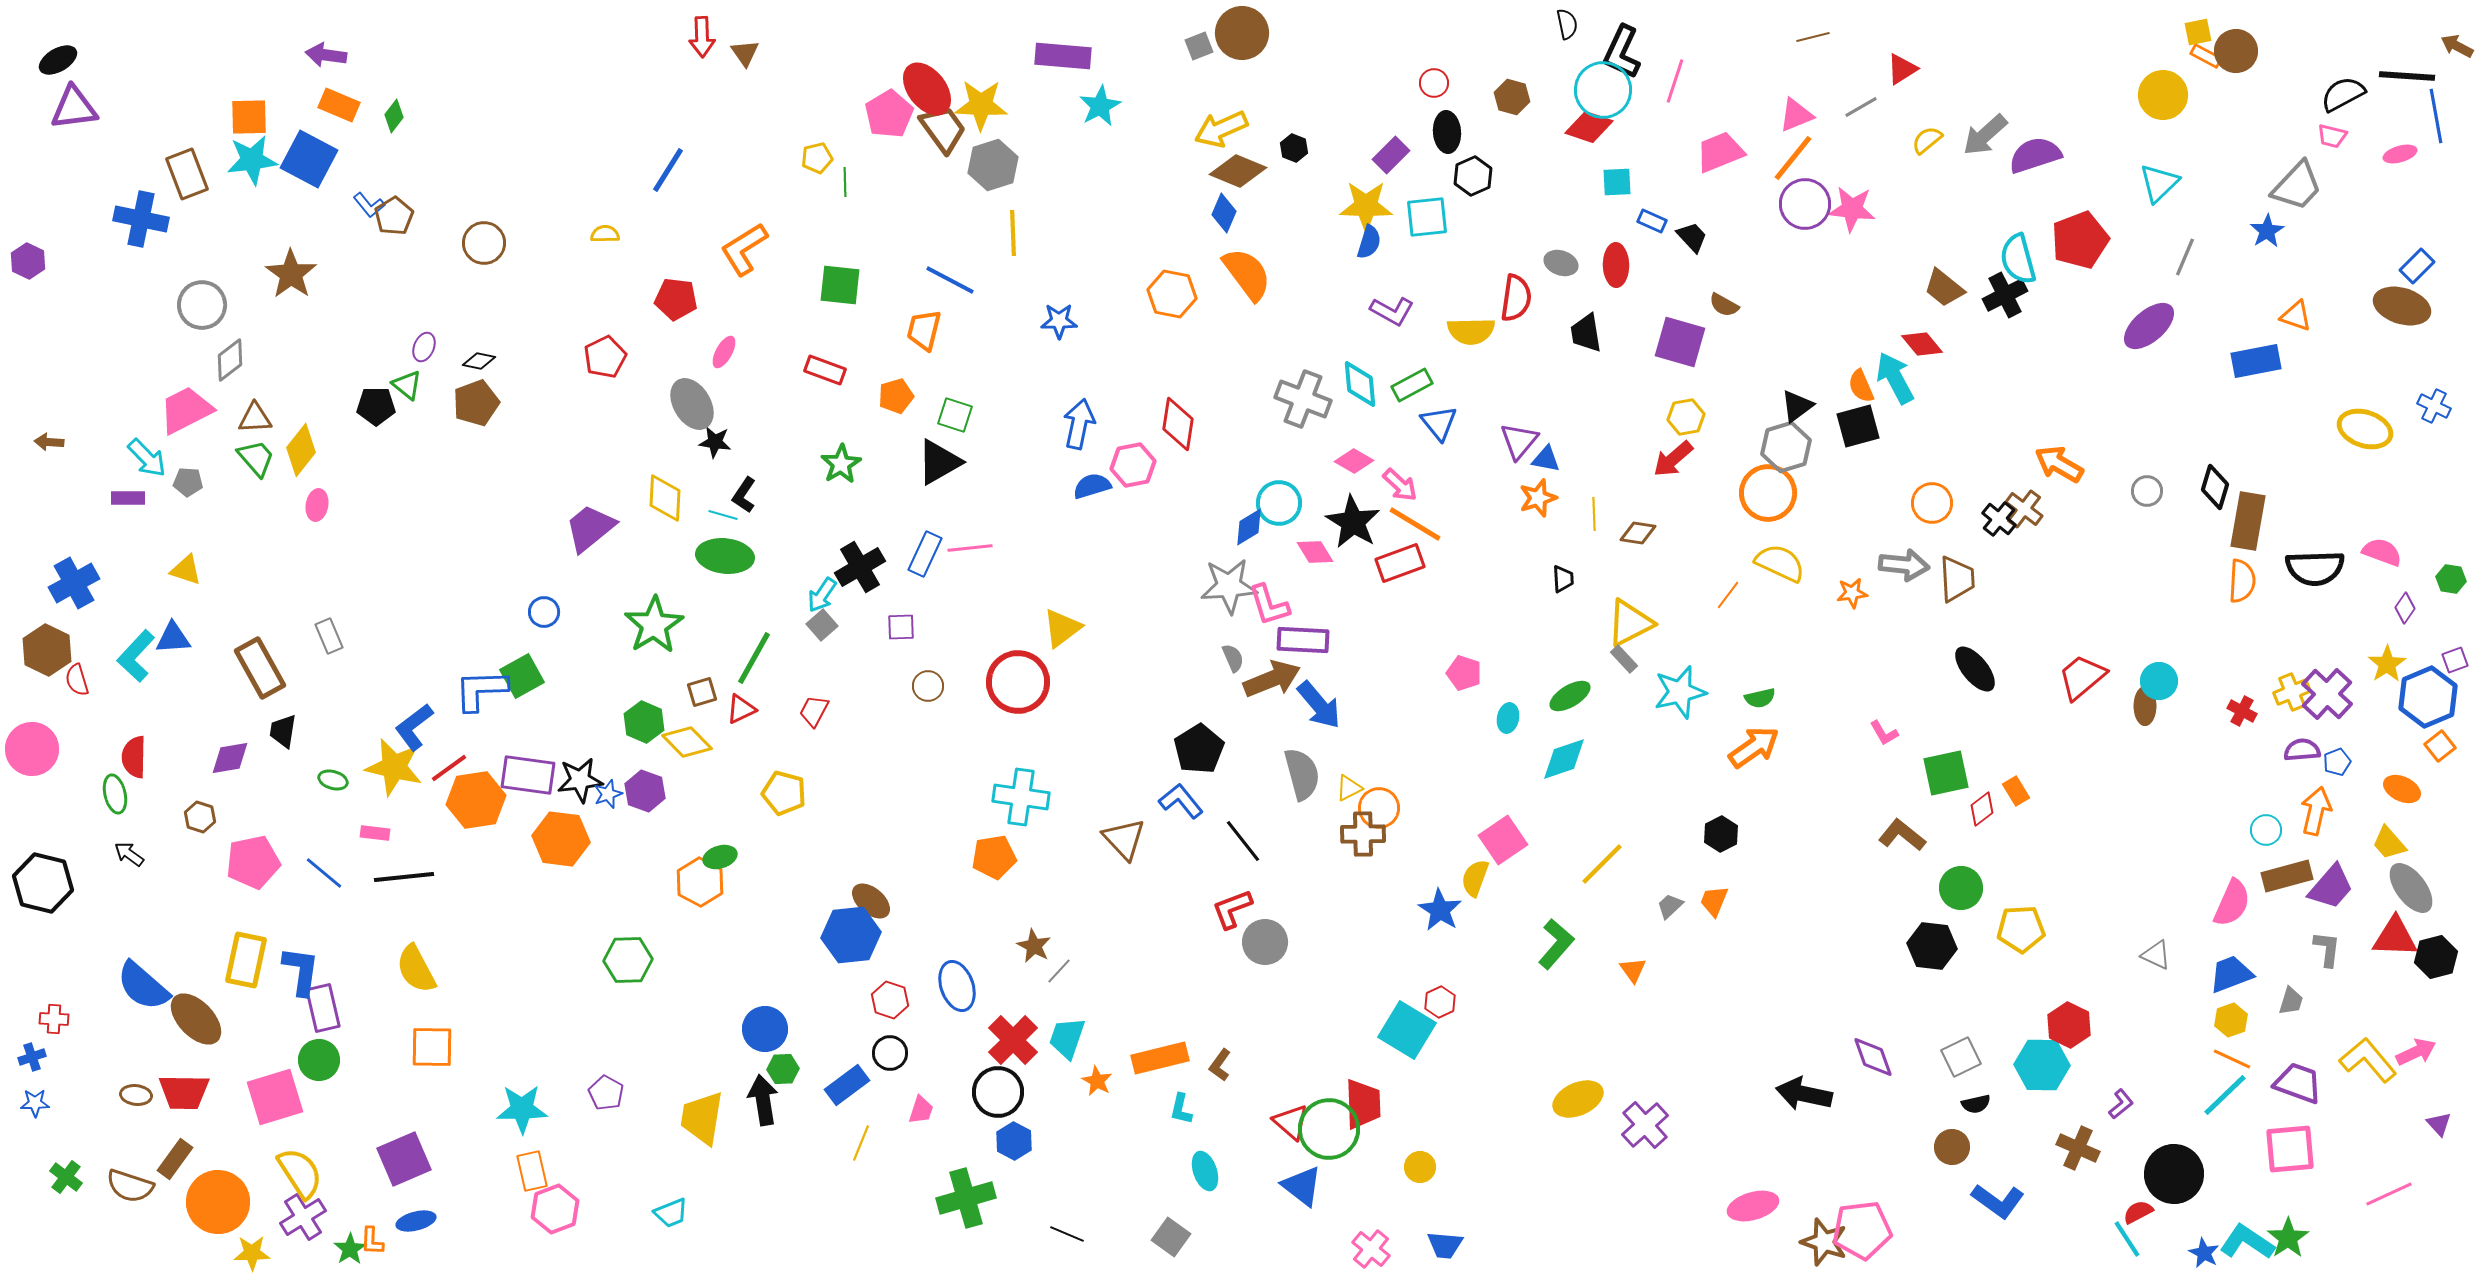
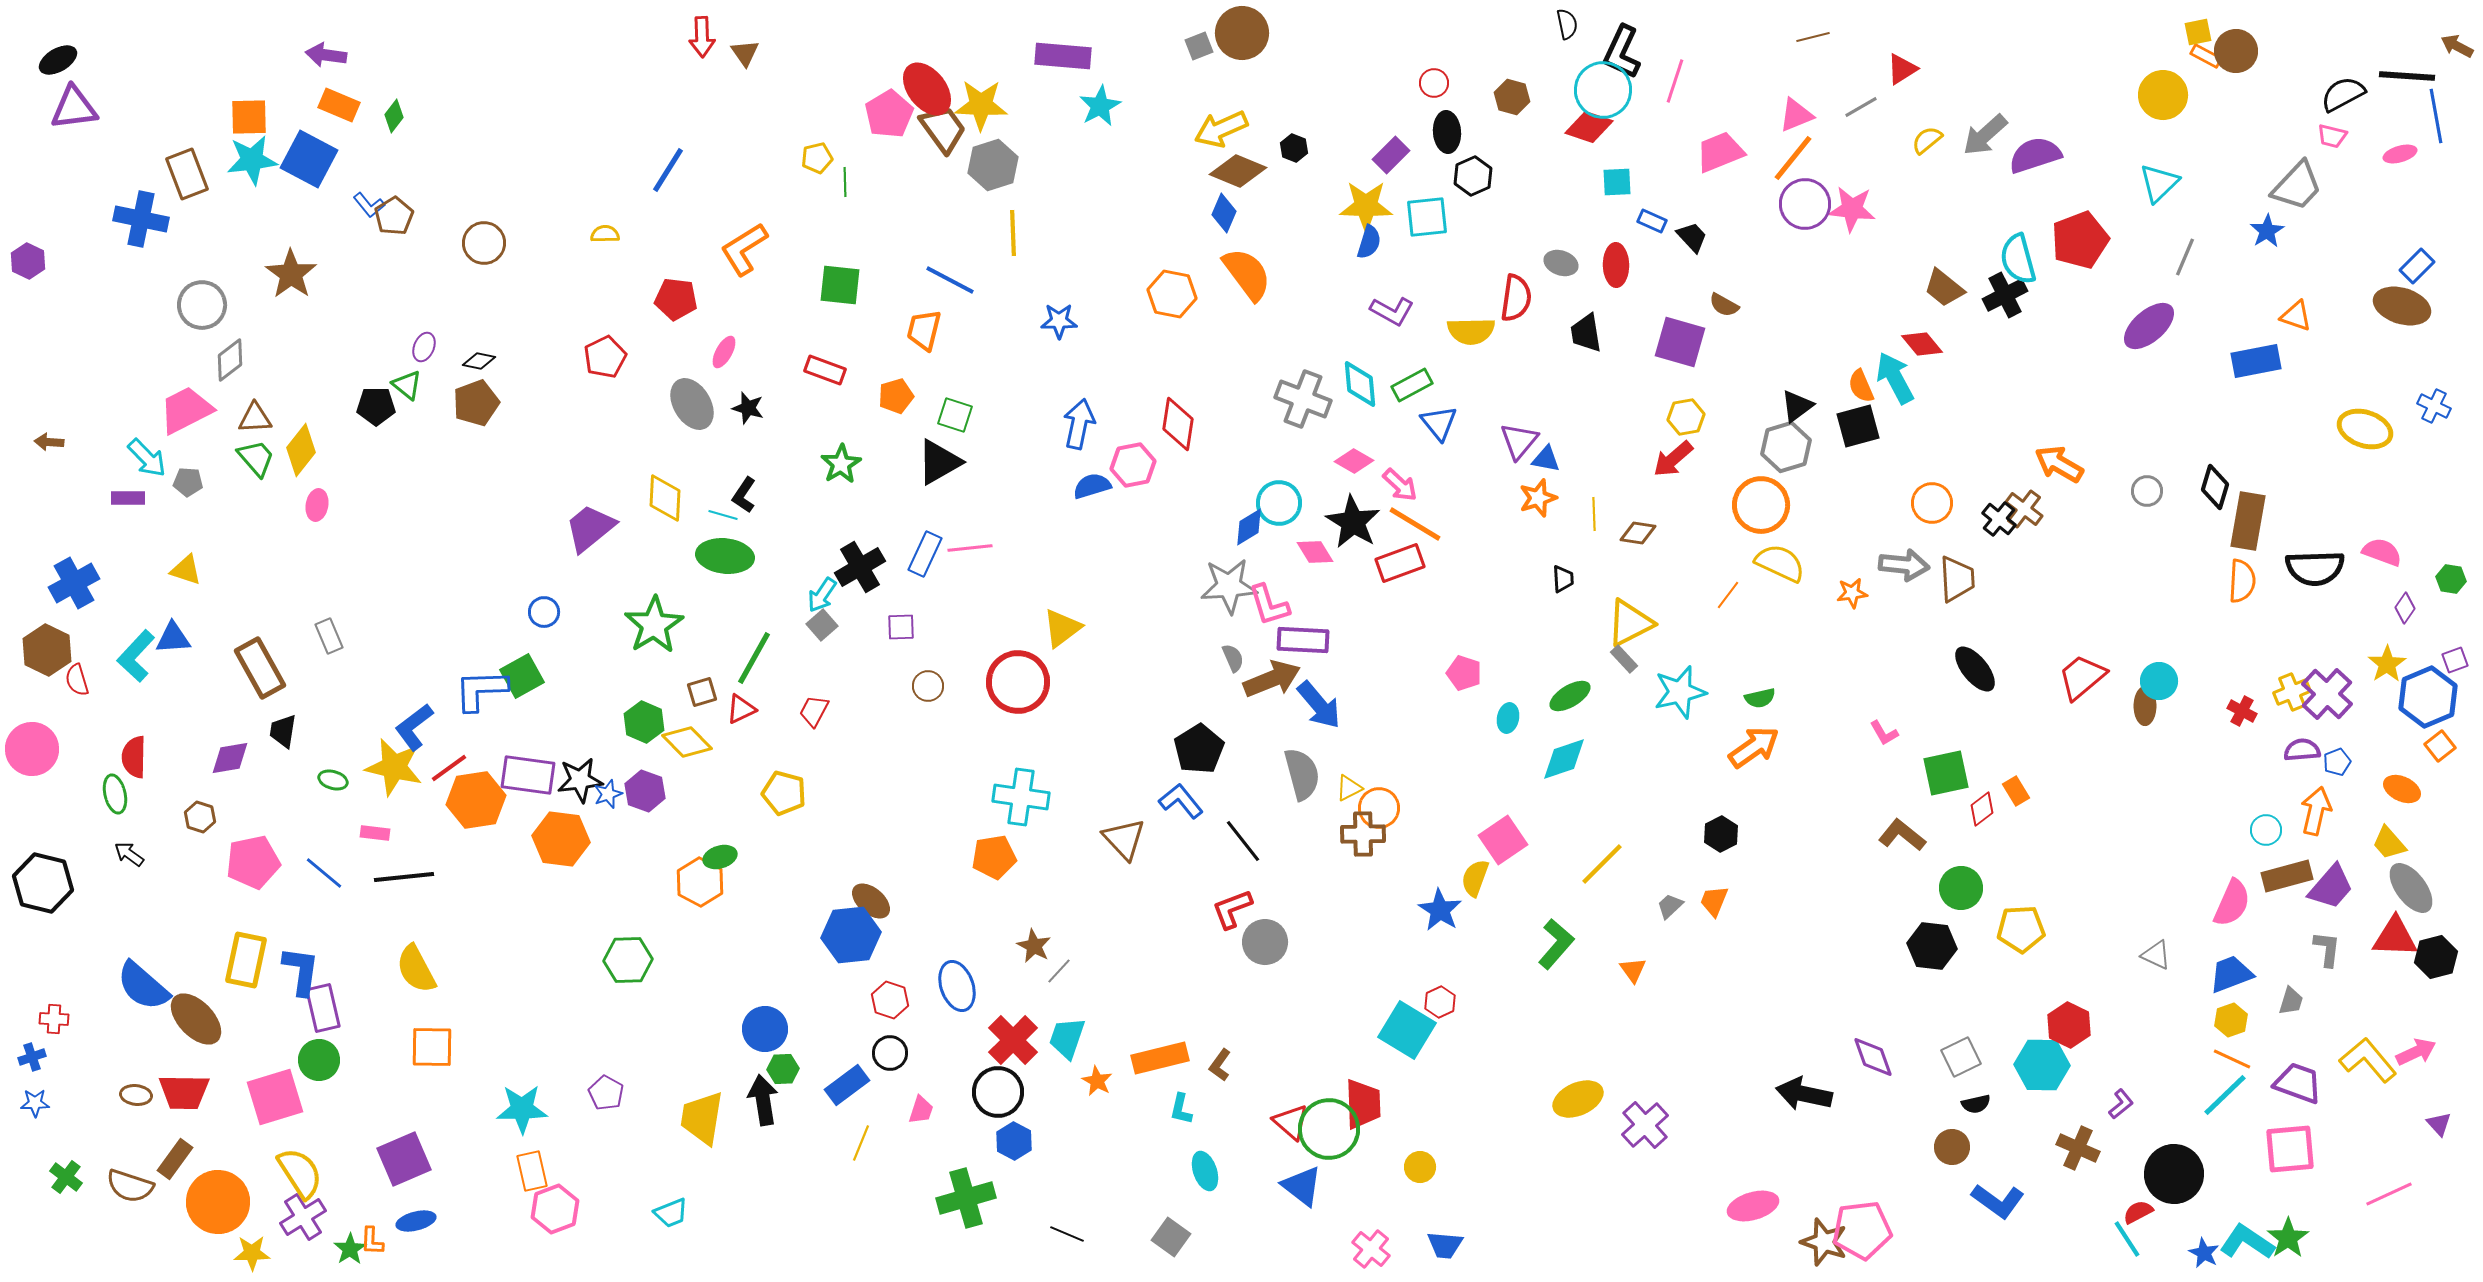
black star at (715, 442): moved 33 px right, 34 px up; rotated 8 degrees clockwise
orange circle at (1768, 493): moved 7 px left, 12 px down
